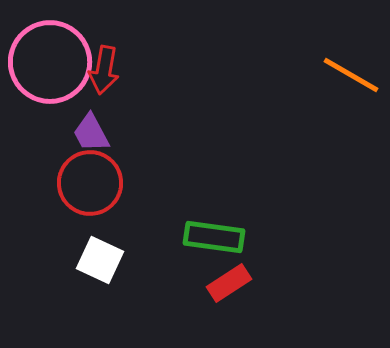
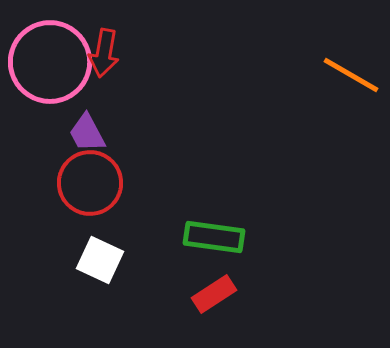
red arrow: moved 17 px up
purple trapezoid: moved 4 px left
red rectangle: moved 15 px left, 11 px down
